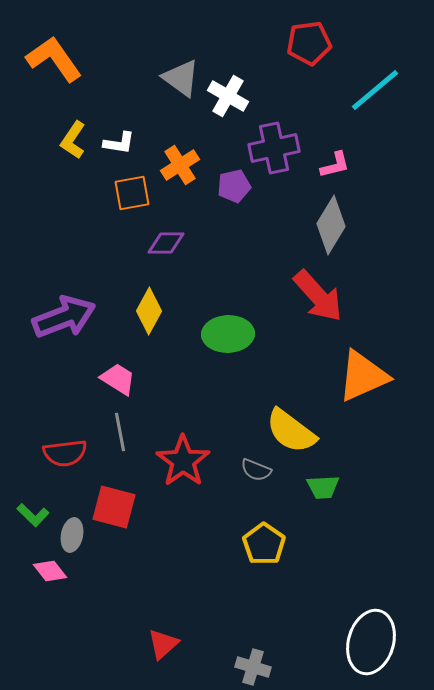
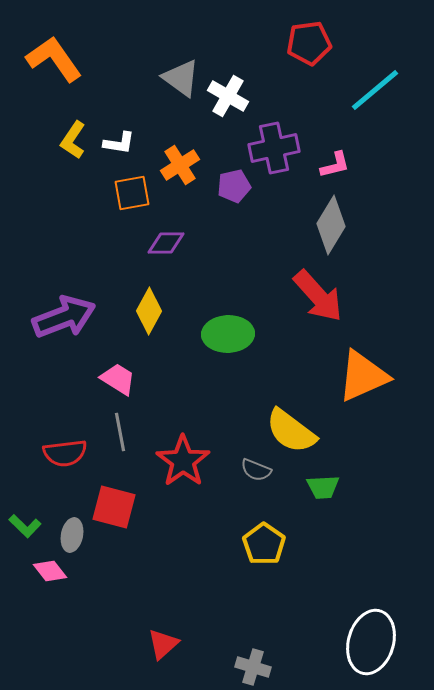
green L-shape: moved 8 px left, 11 px down
